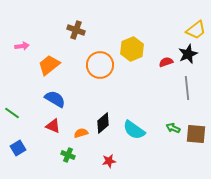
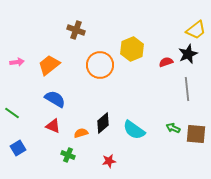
pink arrow: moved 5 px left, 16 px down
gray line: moved 1 px down
